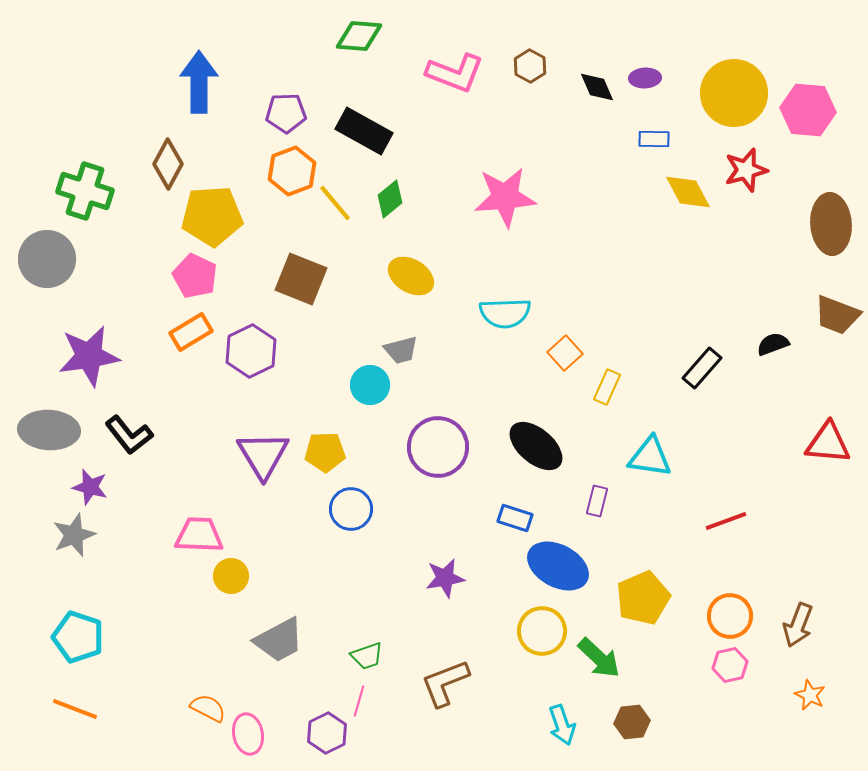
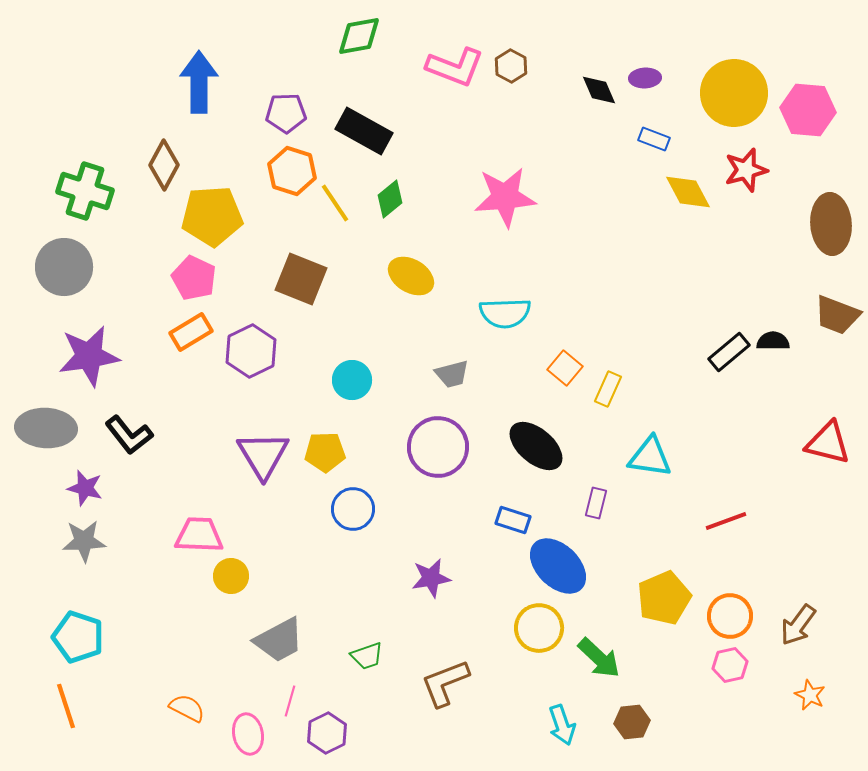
green diamond at (359, 36): rotated 15 degrees counterclockwise
brown hexagon at (530, 66): moved 19 px left
pink L-shape at (455, 73): moved 6 px up
black diamond at (597, 87): moved 2 px right, 3 px down
blue rectangle at (654, 139): rotated 20 degrees clockwise
brown diamond at (168, 164): moved 4 px left, 1 px down
orange hexagon at (292, 171): rotated 21 degrees counterclockwise
yellow line at (335, 203): rotated 6 degrees clockwise
gray circle at (47, 259): moved 17 px right, 8 px down
pink pentagon at (195, 276): moved 1 px left, 2 px down
black semicircle at (773, 344): moved 3 px up; rotated 20 degrees clockwise
gray trapezoid at (401, 350): moved 51 px right, 24 px down
orange square at (565, 353): moved 15 px down; rotated 8 degrees counterclockwise
black rectangle at (702, 368): moved 27 px right, 16 px up; rotated 9 degrees clockwise
cyan circle at (370, 385): moved 18 px left, 5 px up
yellow rectangle at (607, 387): moved 1 px right, 2 px down
gray ellipse at (49, 430): moved 3 px left, 2 px up
red triangle at (828, 443): rotated 9 degrees clockwise
purple star at (90, 487): moved 5 px left, 1 px down
purple rectangle at (597, 501): moved 1 px left, 2 px down
blue circle at (351, 509): moved 2 px right
blue rectangle at (515, 518): moved 2 px left, 2 px down
gray star at (74, 535): moved 10 px right, 6 px down; rotated 18 degrees clockwise
blue ellipse at (558, 566): rotated 16 degrees clockwise
purple star at (445, 578): moved 14 px left
yellow pentagon at (643, 598): moved 21 px right
brown arrow at (798, 625): rotated 15 degrees clockwise
yellow circle at (542, 631): moved 3 px left, 3 px up
pink line at (359, 701): moved 69 px left
orange semicircle at (208, 708): moved 21 px left
orange line at (75, 709): moved 9 px left, 3 px up; rotated 51 degrees clockwise
